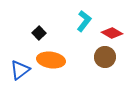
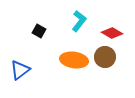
cyan L-shape: moved 5 px left
black square: moved 2 px up; rotated 16 degrees counterclockwise
orange ellipse: moved 23 px right
